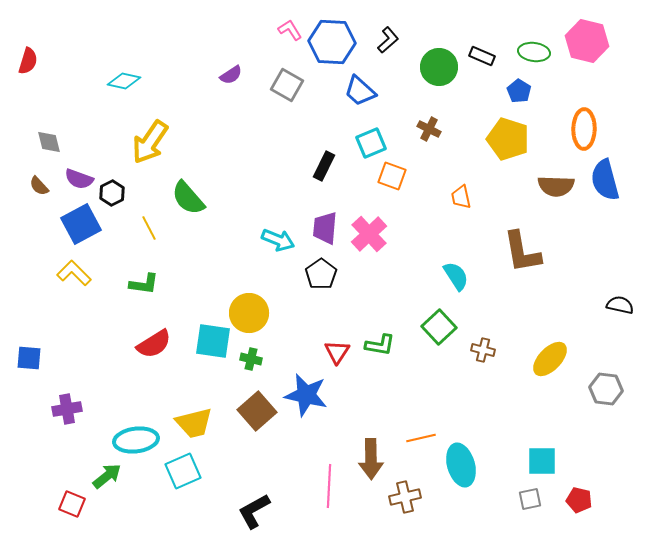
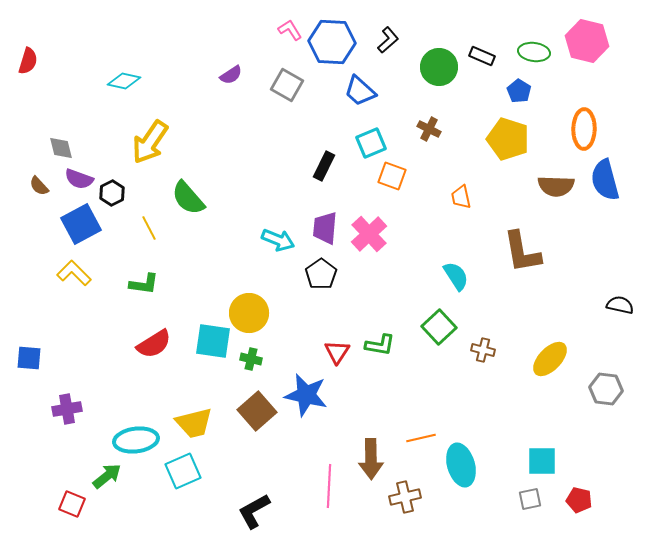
gray diamond at (49, 142): moved 12 px right, 6 px down
